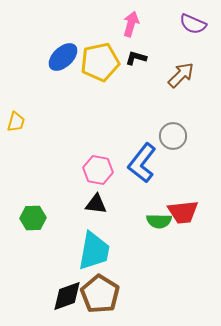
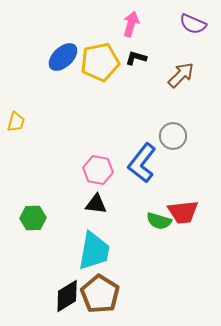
green semicircle: rotated 15 degrees clockwise
black diamond: rotated 12 degrees counterclockwise
